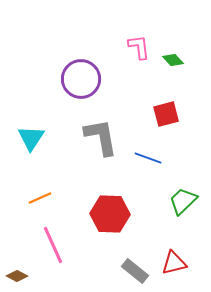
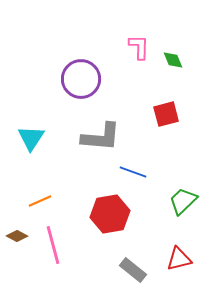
pink L-shape: rotated 8 degrees clockwise
green diamond: rotated 20 degrees clockwise
gray L-shape: rotated 105 degrees clockwise
blue line: moved 15 px left, 14 px down
orange line: moved 3 px down
red hexagon: rotated 12 degrees counterclockwise
pink line: rotated 9 degrees clockwise
red triangle: moved 5 px right, 4 px up
gray rectangle: moved 2 px left, 1 px up
brown diamond: moved 40 px up
